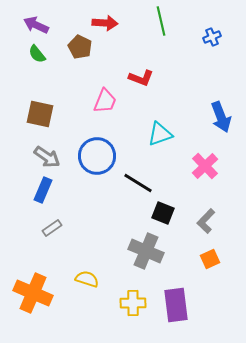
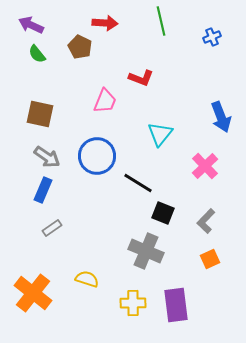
purple arrow: moved 5 px left
cyan triangle: rotated 32 degrees counterclockwise
orange cross: rotated 15 degrees clockwise
